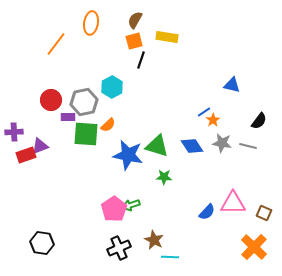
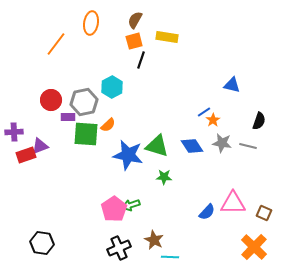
black semicircle: rotated 18 degrees counterclockwise
